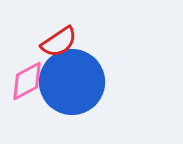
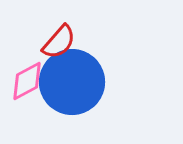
red semicircle: rotated 15 degrees counterclockwise
